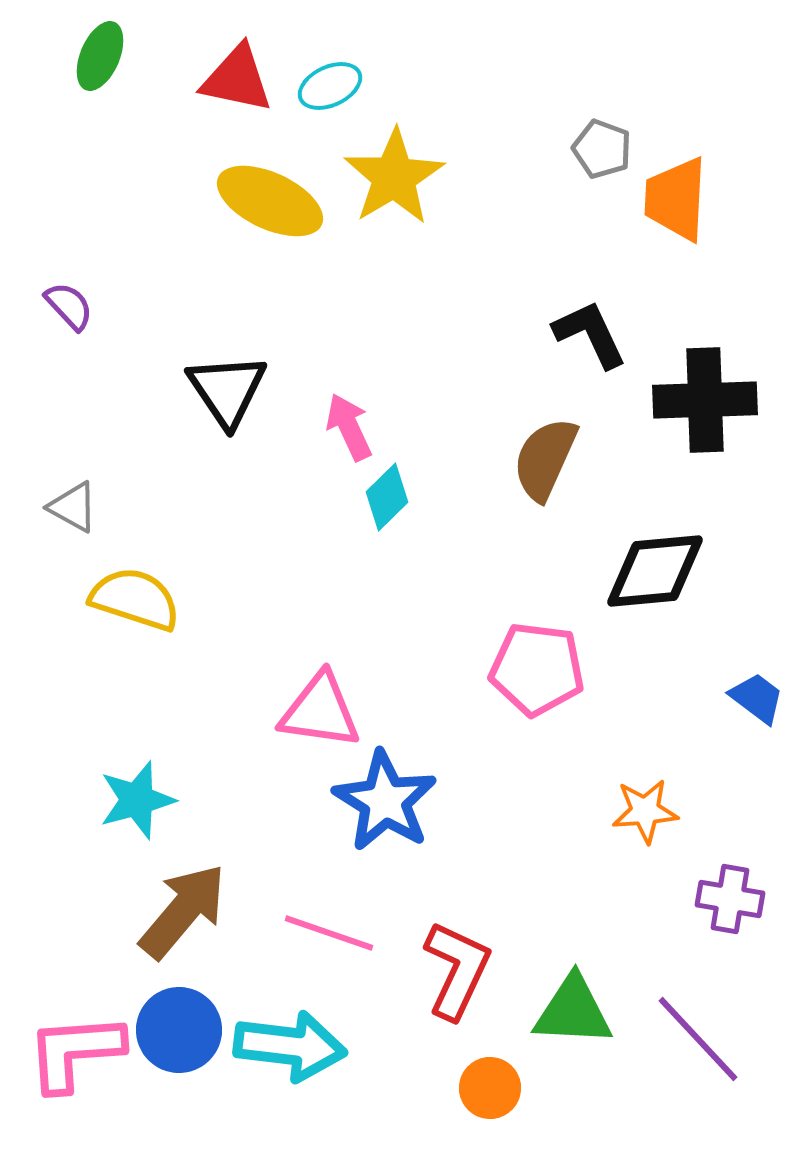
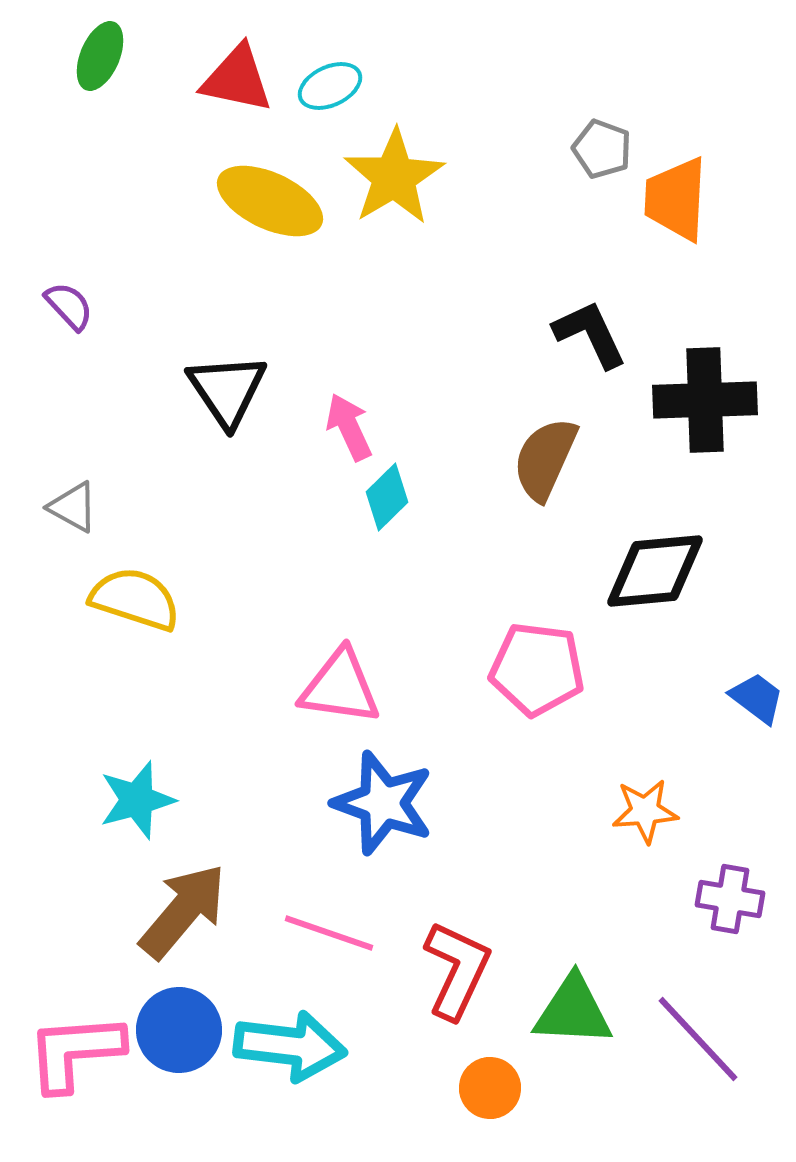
pink triangle: moved 20 px right, 24 px up
blue star: moved 2 px left, 2 px down; rotated 12 degrees counterclockwise
